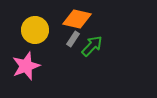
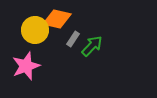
orange diamond: moved 20 px left
